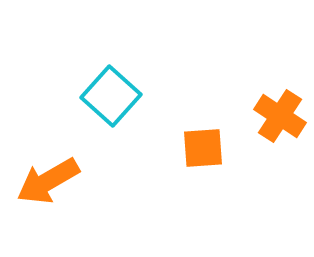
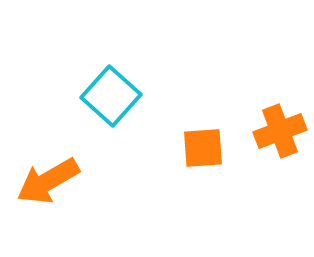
orange cross: moved 15 px down; rotated 36 degrees clockwise
